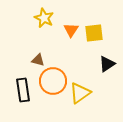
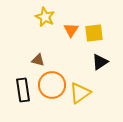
yellow star: moved 1 px right, 1 px up
black triangle: moved 7 px left, 2 px up
orange circle: moved 1 px left, 4 px down
